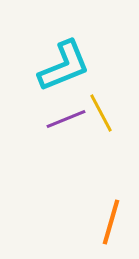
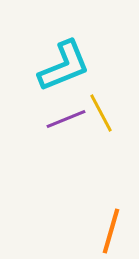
orange line: moved 9 px down
